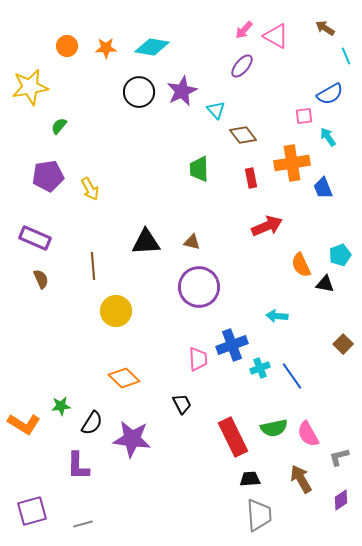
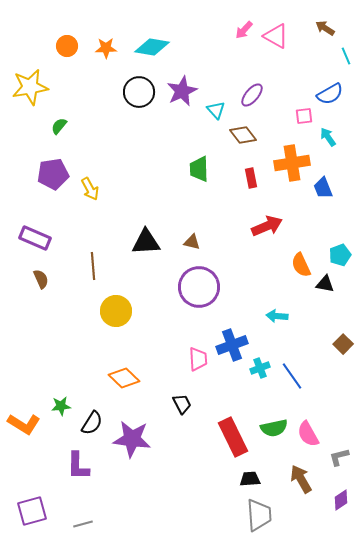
purple ellipse at (242, 66): moved 10 px right, 29 px down
purple pentagon at (48, 176): moved 5 px right, 2 px up
